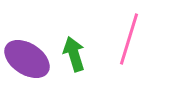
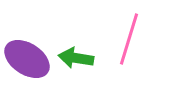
green arrow: moved 2 px right, 4 px down; rotated 64 degrees counterclockwise
